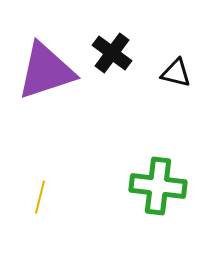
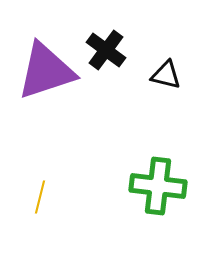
black cross: moved 6 px left, 3 px up
black triangle: moved 10 px left, 2 px down
